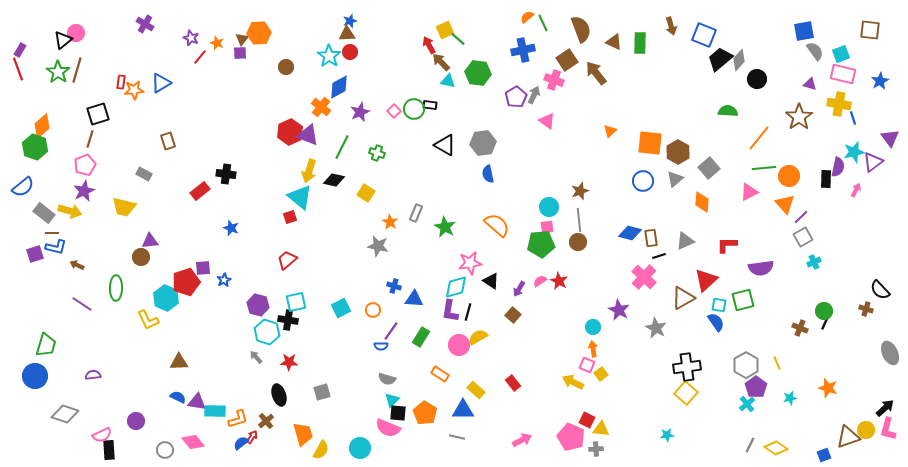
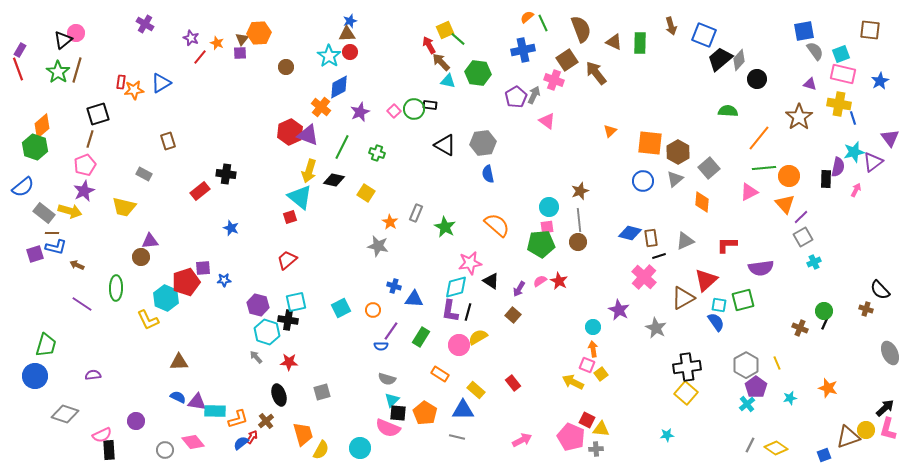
blue star at (224, 280): rotated 24 degrees clockwise
